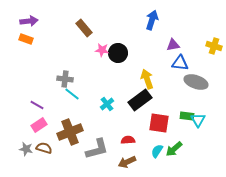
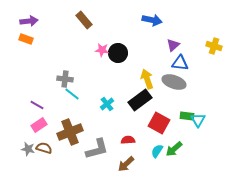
blue arrow: rotated 84 degrees clockwise
brown rectangle: moved 8 px up
purple triangle: rotated 32 degrees counterclockwise
gray ellipse: moved 22 px left
red square: rotated 20 degrees clockwise
gray star: moved 2 px right
brown arrow: moved 1 px left, 2 px down; rotated 18 degrees counterclockwise
